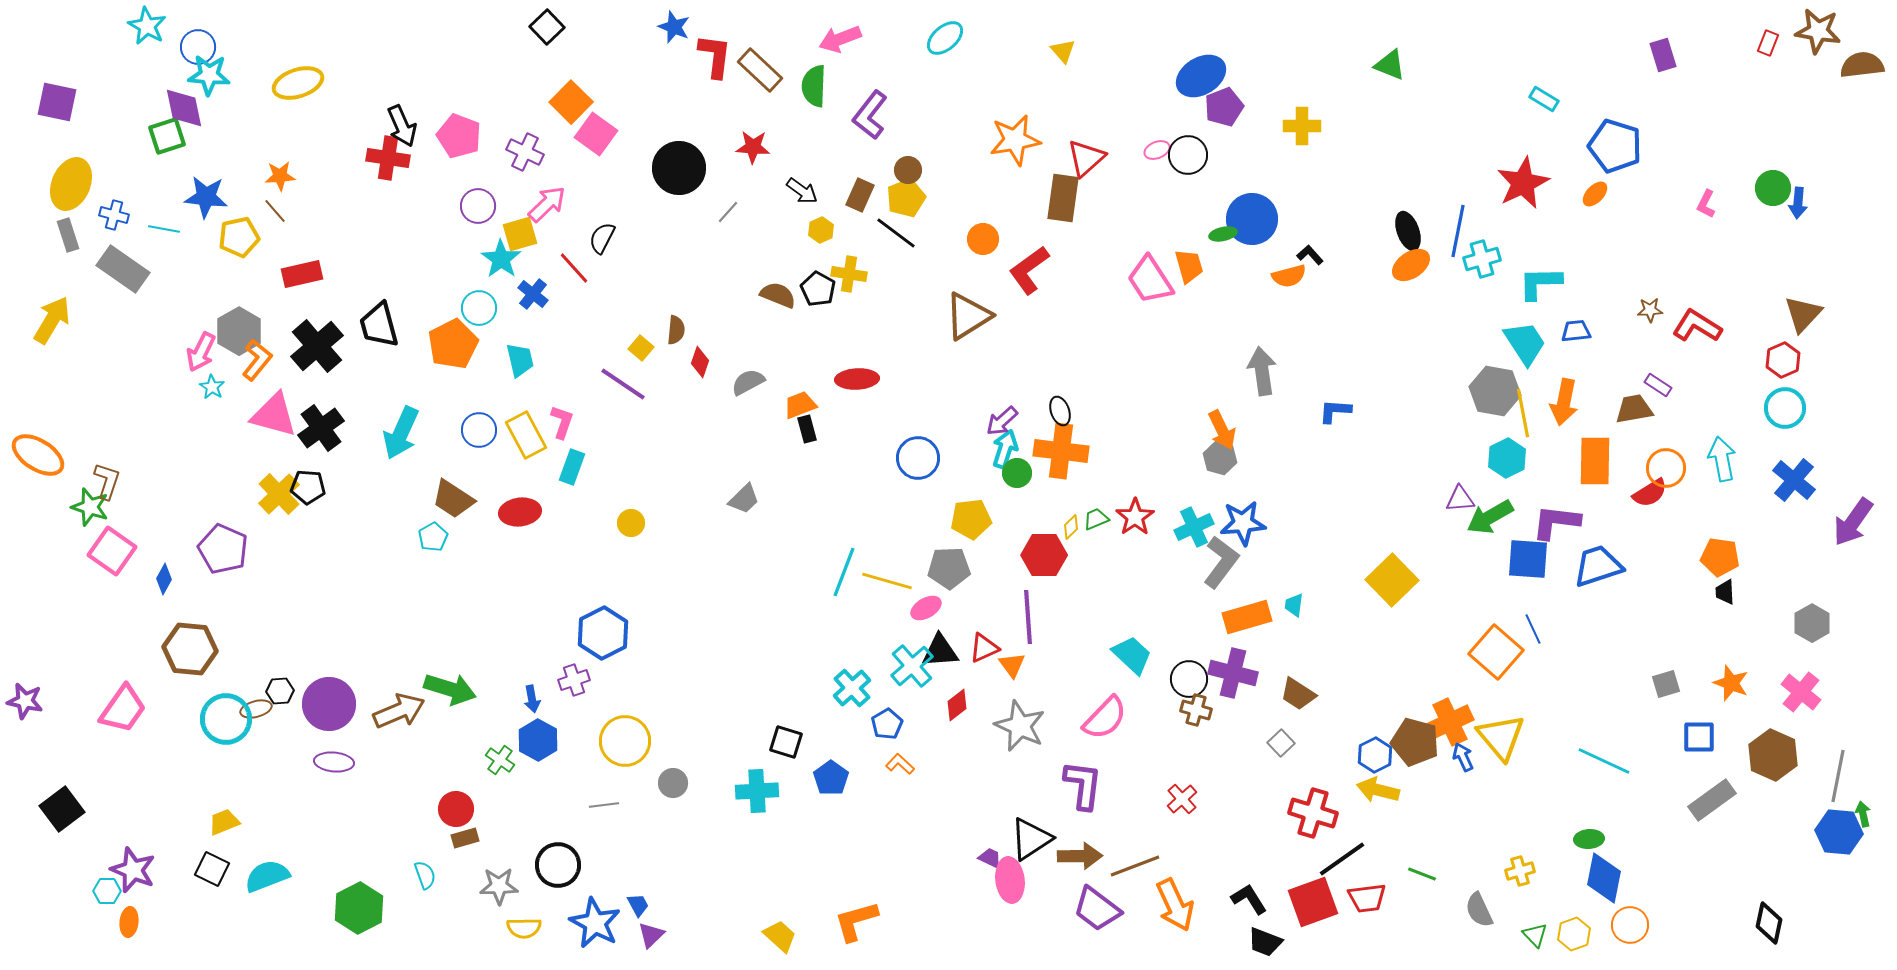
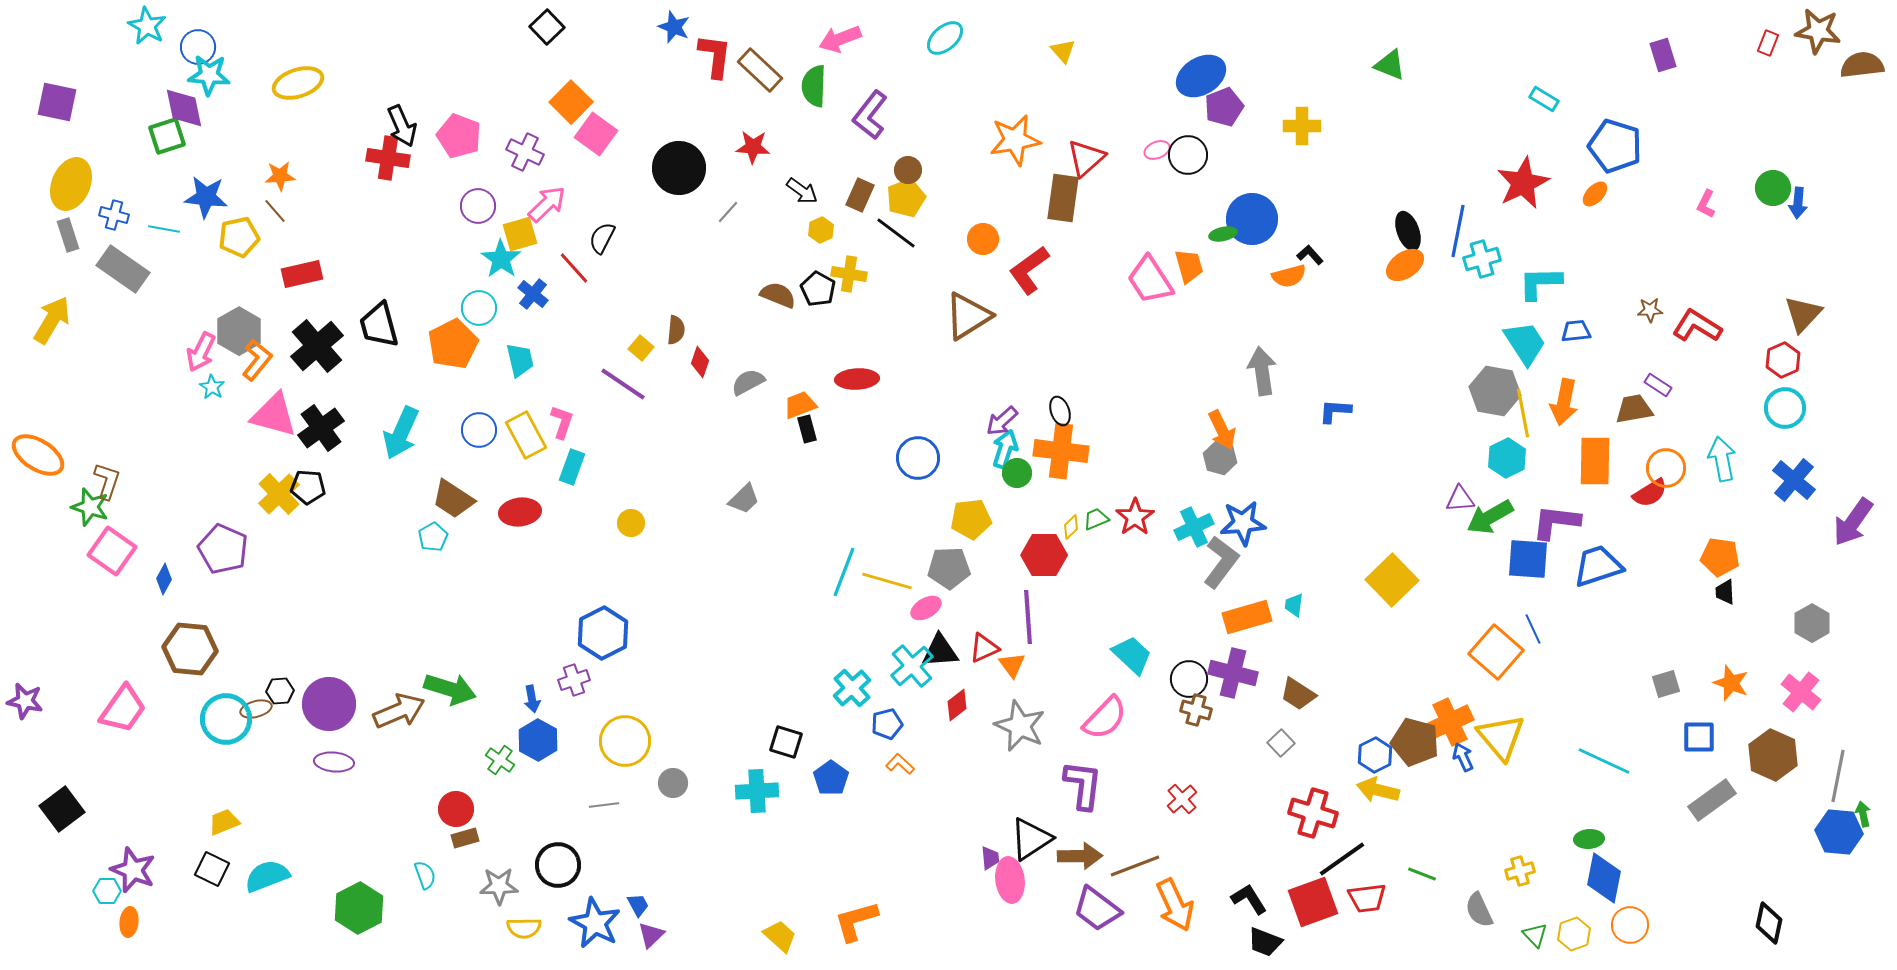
orange ellipse at (1411, 265): moved 6 px left
blue pentagon at (887, 724): rotated 16 degrees clockwise
purple trapezoid at (990, 858): rotated 60 degrees clockwise
